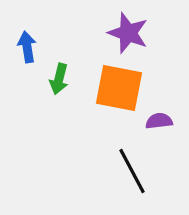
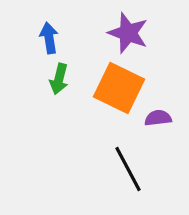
blue arrow: moved 22 px right, 9 px up
orange square: rotated 15 degrees clockwise
purple semicircle: moved 1 px left, 3 px up
black line: moved 4 px left, 2 px up
